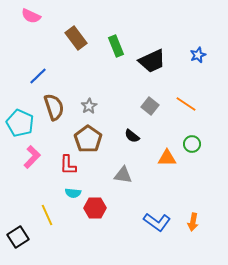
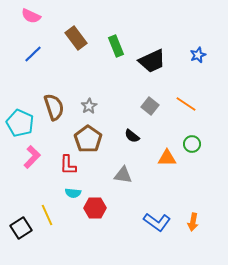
blue line: moved 5 px left, 22 px up
black square: moved 3 px right, 9 px up
